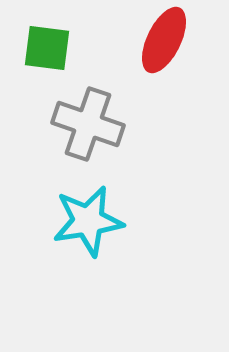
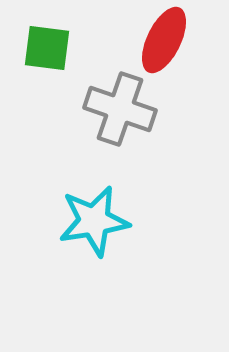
gray cross: moved 32 px right, 15 px up
cyan star: moved 6 px right
